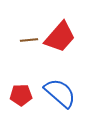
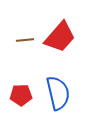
brown line: moved 4 px left
blue semicircle: moved 2 px left; rotated 36 degrees clockwise
